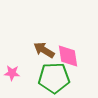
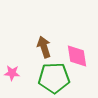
brown arrow: moved 3 px up; rotated 40 degrees clockwise
pink diamond: moved 9 px right
